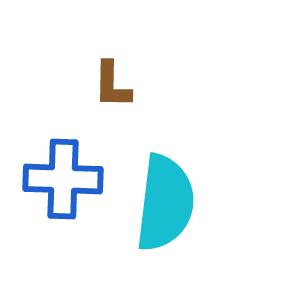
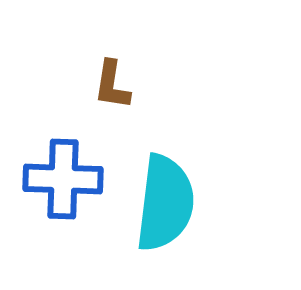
brown L-shape: rotated 8 degrees clockwise
